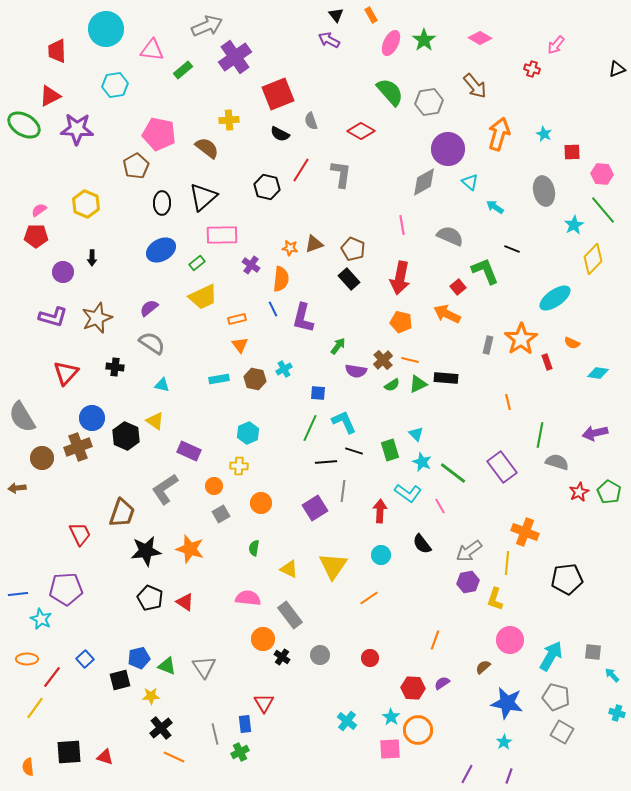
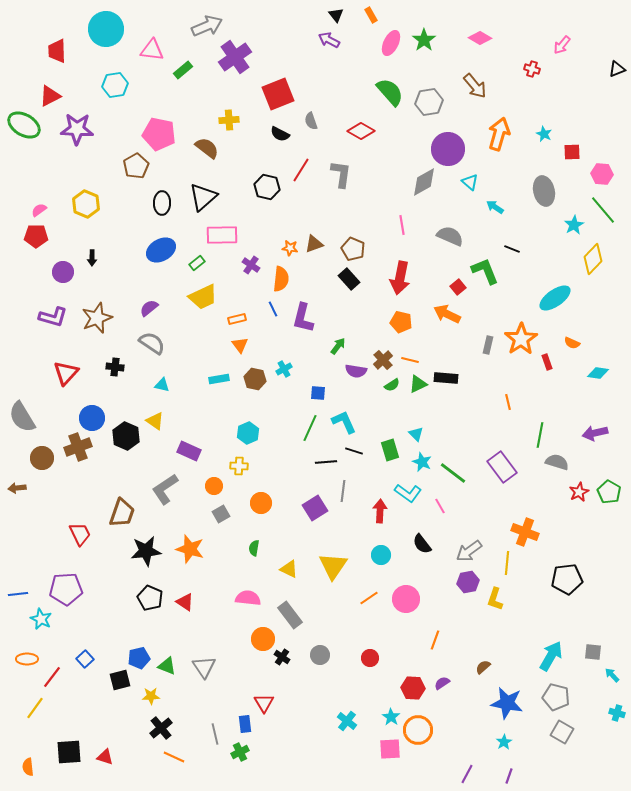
pink arrow at (556, 45): moved 6 px right
pink circle at (510, 640): moved 104 px left, 41 px up
